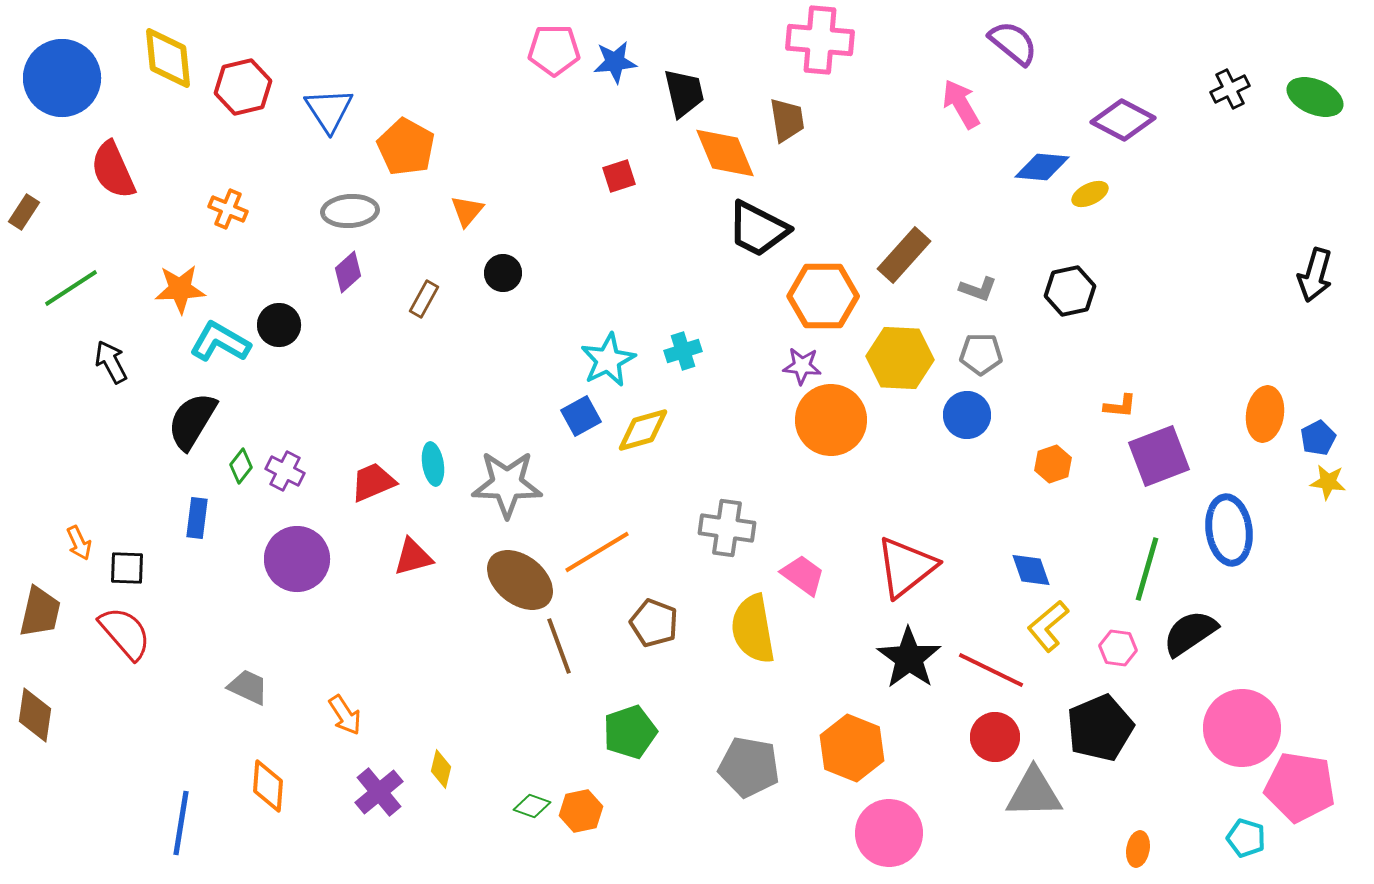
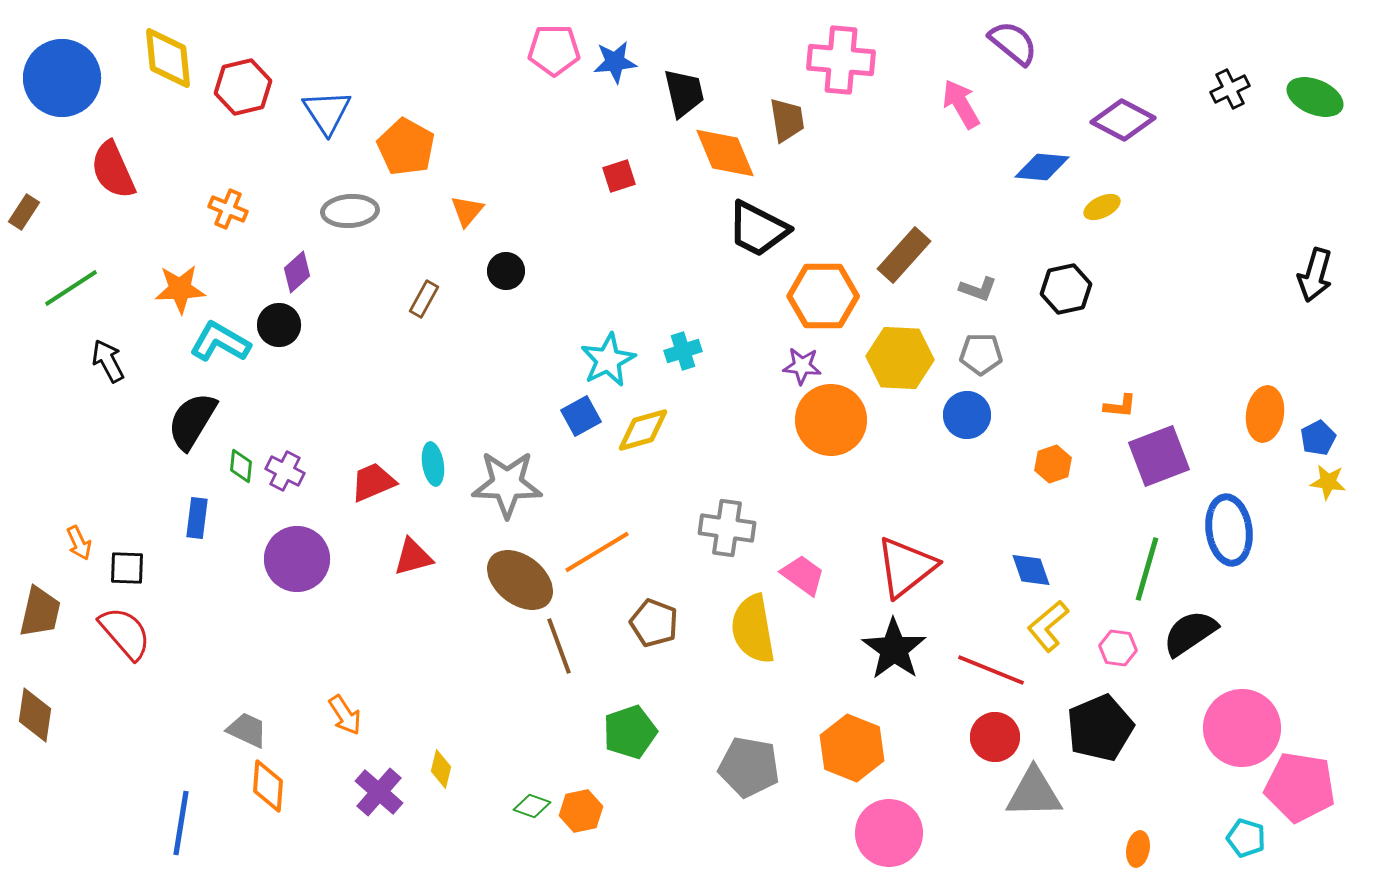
pink cross at (820, 40): moved 21 px right, 20 px down
blue triangle at (329, 110): moved 2 px left, 2 px down
yellow ellipse at (1090, 194): moved 12 px right, 13 px down
purple diamond at (348, 272): moved 51 px left
black circle at (503, 273): moved 3 px right, 2 px up
black hexagon at (1070, 291): moved 4 px left, 2 px up
black arrow at (111, 362): moved 3 px left, 1 px up
green diamond at (241, 466): rotated 32 degrees counterclockwise
black star at (909, 658): moved 15 px left, 9 px up
red line at (991, 670): rotated 4 degrees counterclockwise
gray trapezoid at (248, 687): moved 1 px left, 43 px down
purple cross at (379, 792): rotated 9 degrees counterclockwise
